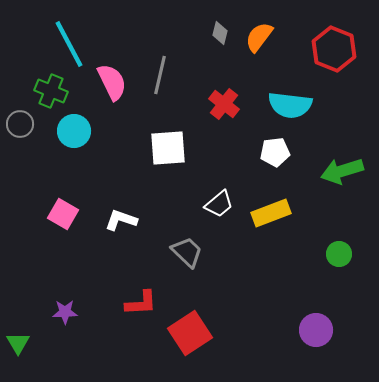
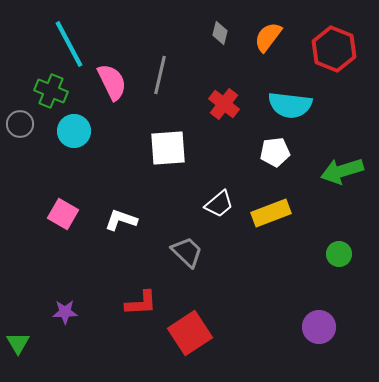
orange semicircle: moved 9 px right
purple circle: moved 3 px right, 3 px up
